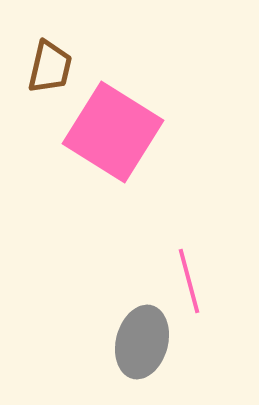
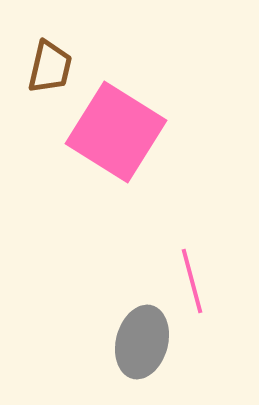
pink square: moved 3 px right
pink line: moved 3 px right
